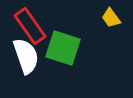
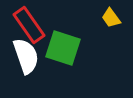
red rectangle: moved 1 px left, 1 px up
